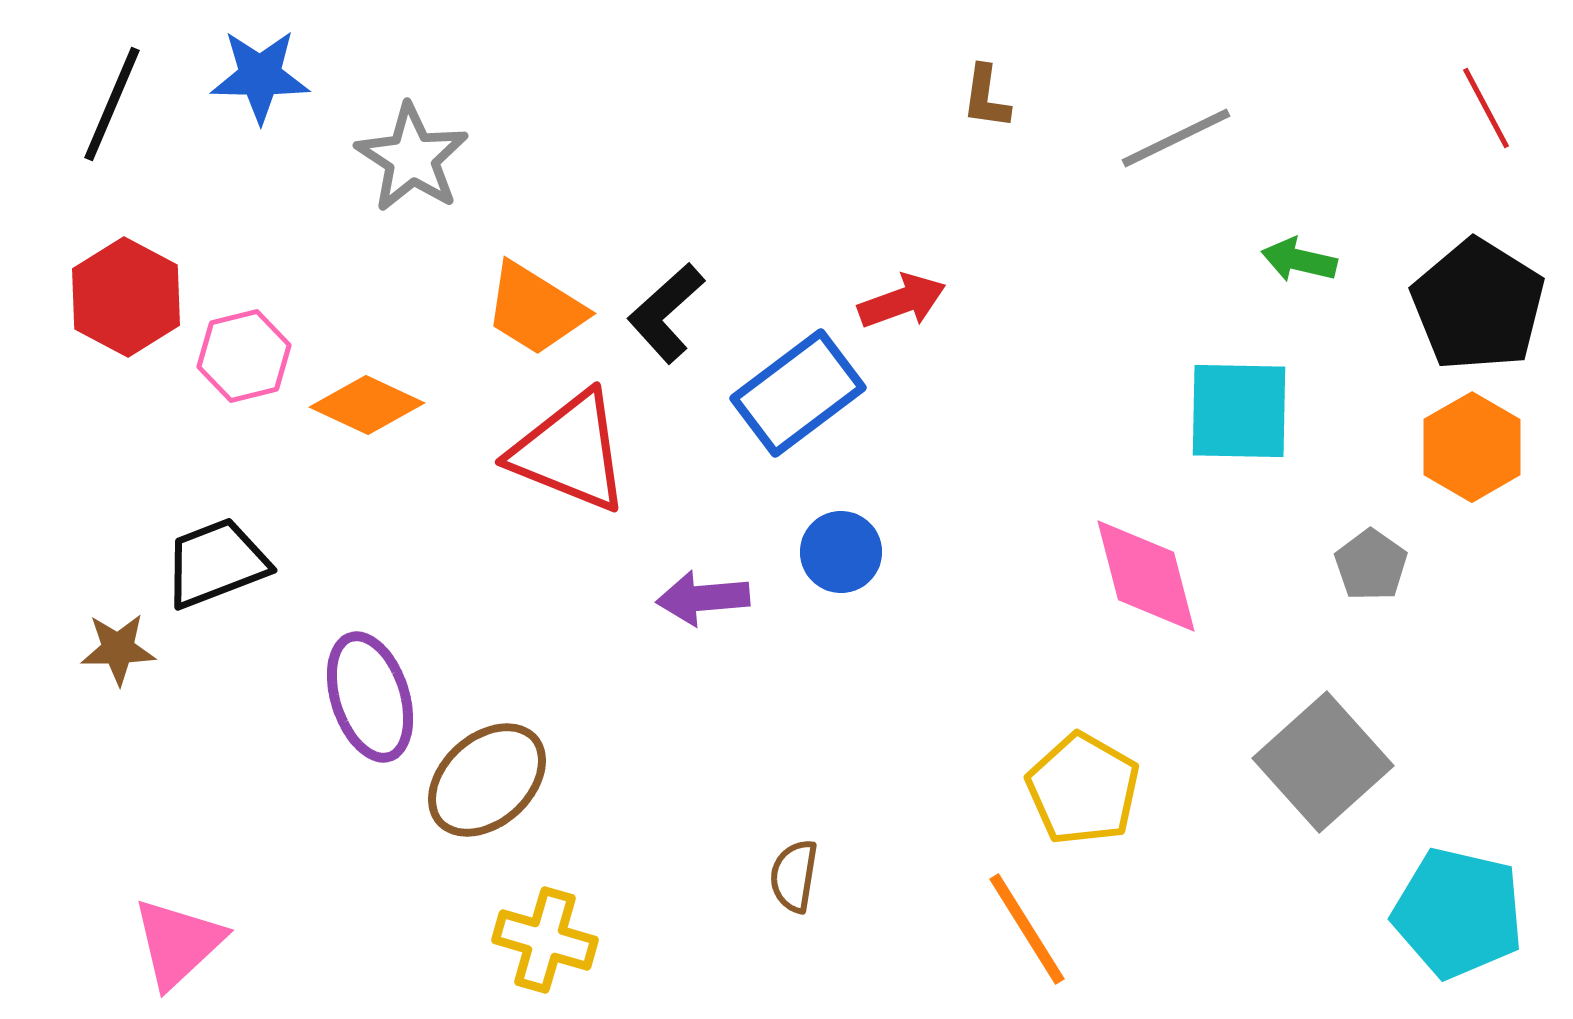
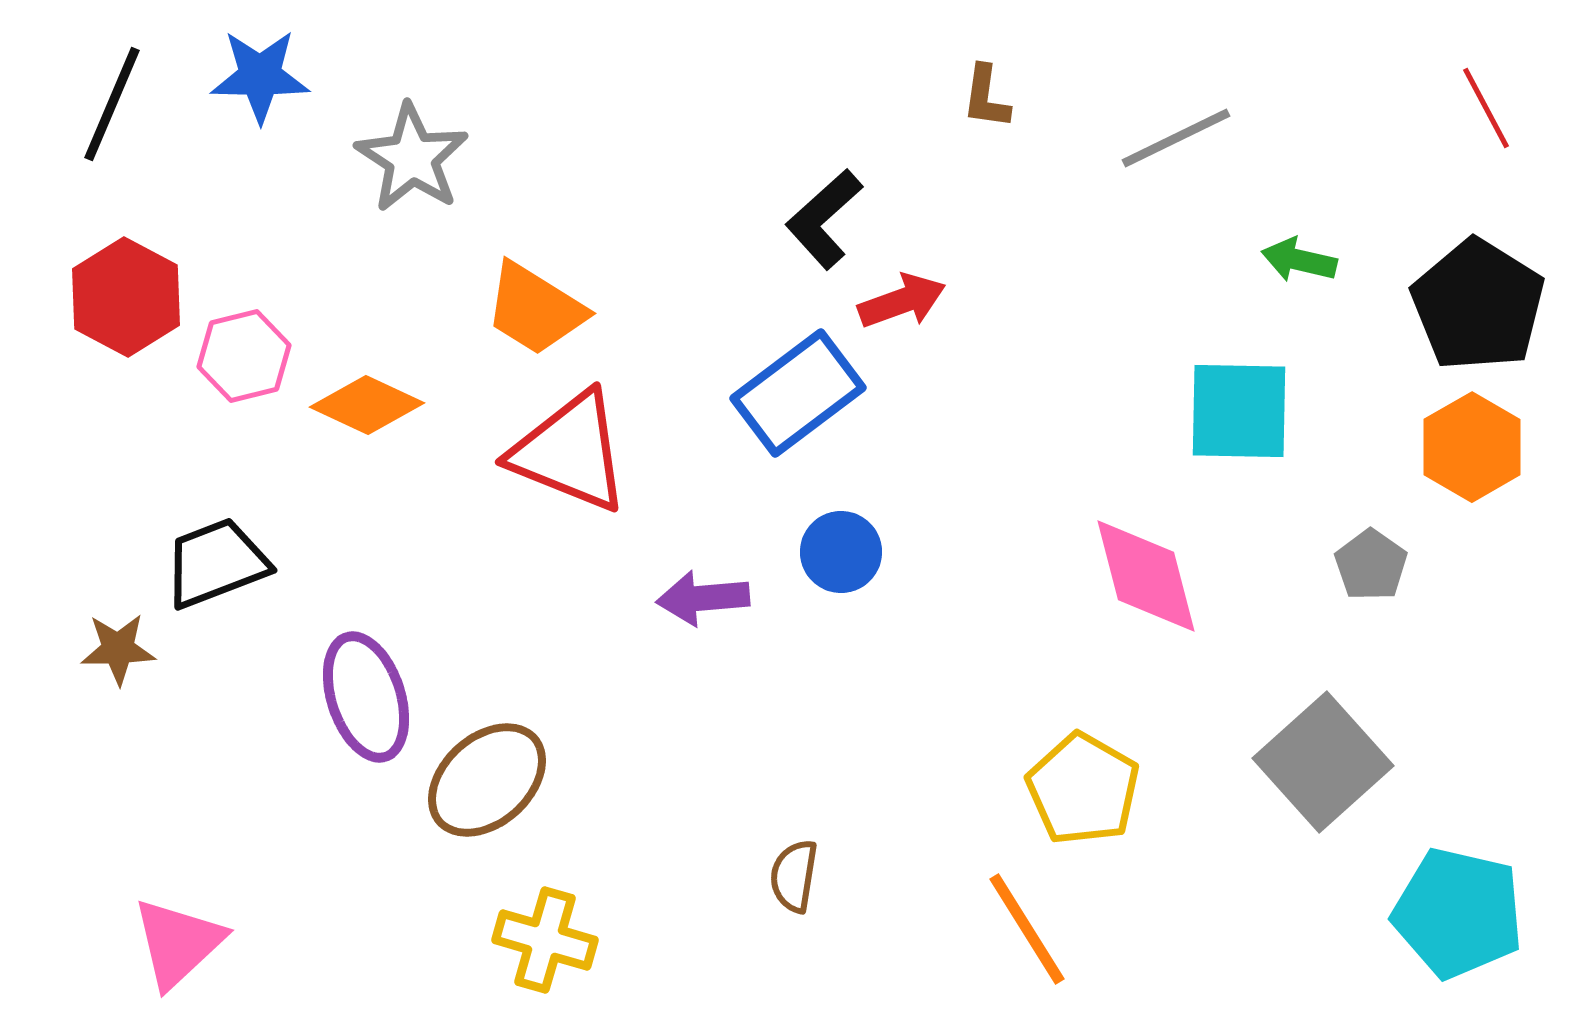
black L-shape: moved 158 px right, 94 px up
purple ellipse: moved 4 px left
